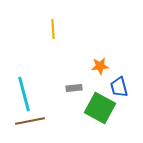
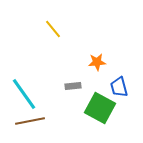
yellow line: rotated 36 degrees counterclockwise
orange star: moved 3 px left, 4 px up
gray rectangle: moved 1 px left, 2 px up
cyan line: rotated 20 degrees counterclockwise
